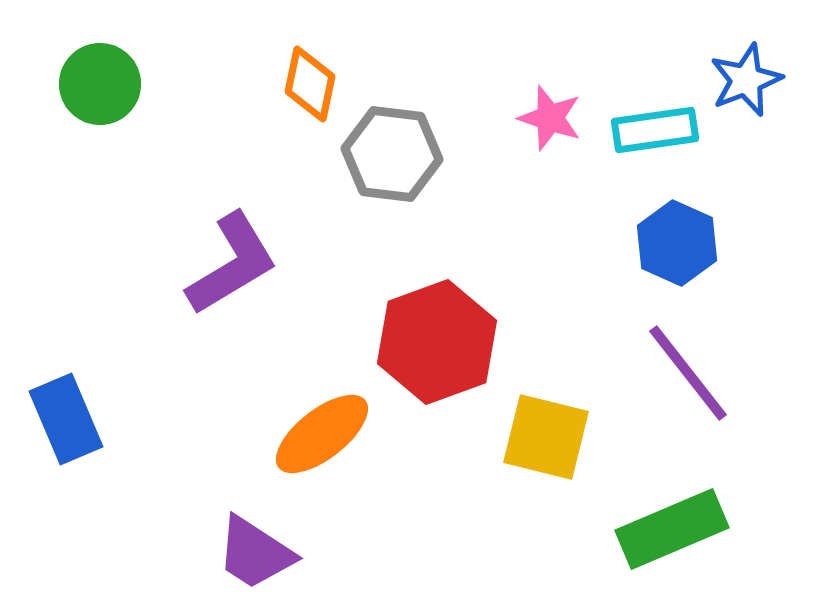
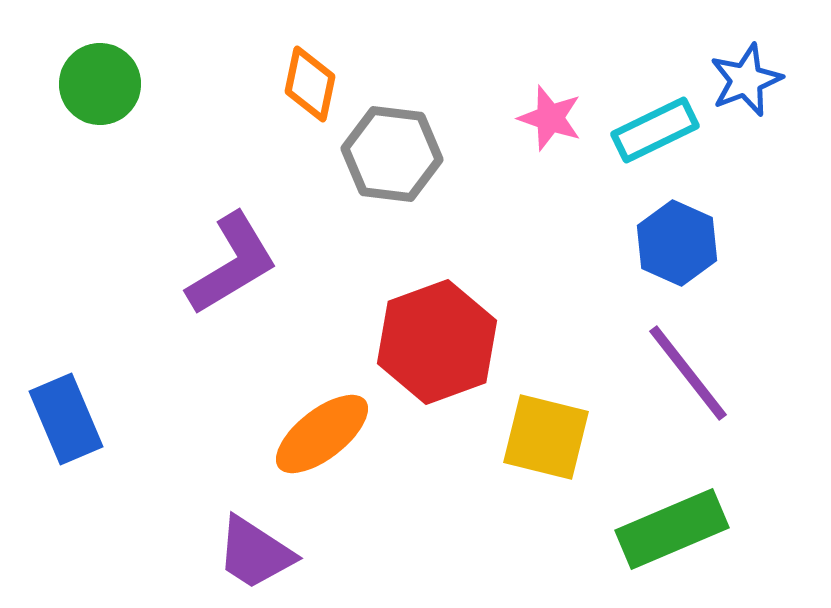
cyan rectangle: rotated 18 degrees counterclockwise
